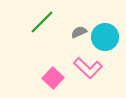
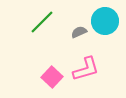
cyan circle: moved 16 px up
pink L-shape: moved 2 px left, 1 px down; rotated 60 degrees counterclockwise
pink square: moved 1 px left, 1 px up
